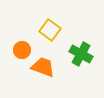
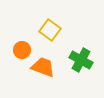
green cross: moved 6 px down
